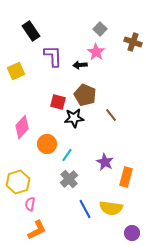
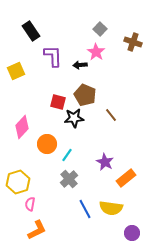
orange rectangle: moved 1 px down; rotated 36 degrees clockwise
